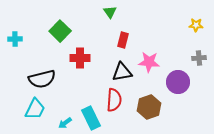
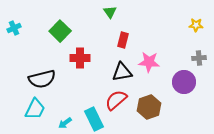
cyan cross: moved 1 px left, 11 px up; rotated 24 degrees counterclockwise
purple circle: moved 6 px right
red semicircle: moved 2 px right; rotated 135 degrees counterclockwise
cyan rectangle: moved 3 px right, 1 px down
